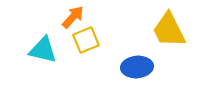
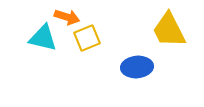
orange arrow: moved 6 px left; rotated 65 degrees clockwise
yellow square: moved 1 px right, 2 px up
cyan triangle: moved 12 px up
